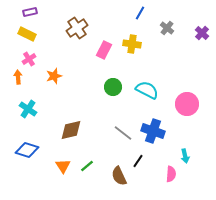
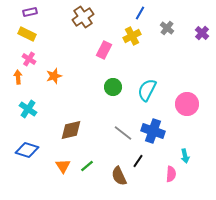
brown cross: moved 6 px right, 11 px up
yellow cross: moved 8 px up; rotated 36 degrees counterclockwise
pink cross: rotated 24 degrees counterclockwise
cyan semicircle: rotated 90 degrees counterclockwise
